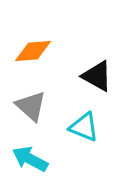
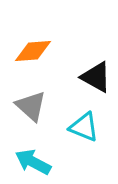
black triangle: moved 1 px left, 1 px down
cyan arrow: moved 3 px right, 3 px down
